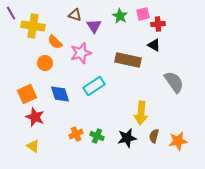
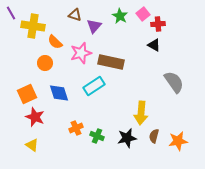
pink square: rotated 24 degrees counterclockwise
purple triangle: rotated 14 degrees clockwise
brown rectangle: moved 17 px left, 2 px down
blue diamond: moved 1 px left, 1 px up
orange cross: moved 6 px up
yellow triangle: moved 1 px left, 1 px up
